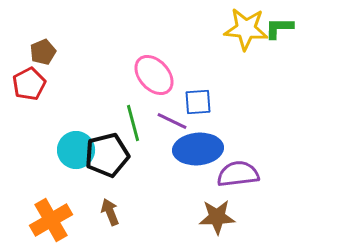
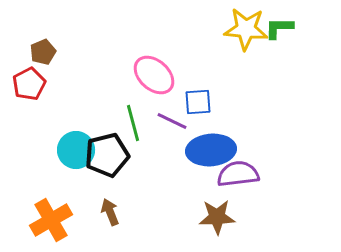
pink ellipse: rotated 6 degrees counterclockwise
blue ellipse: moved 13 px right, 1 px down
